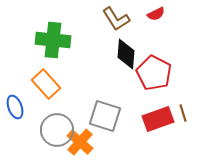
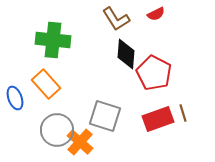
blue ellipse: moved 9 px up
